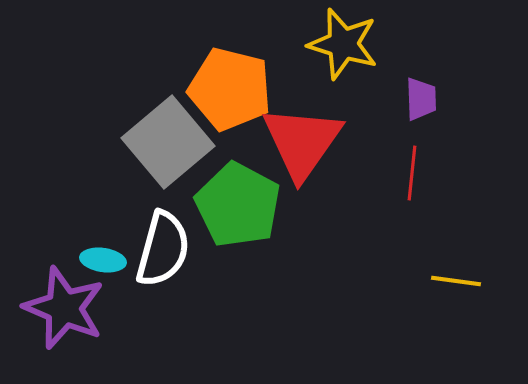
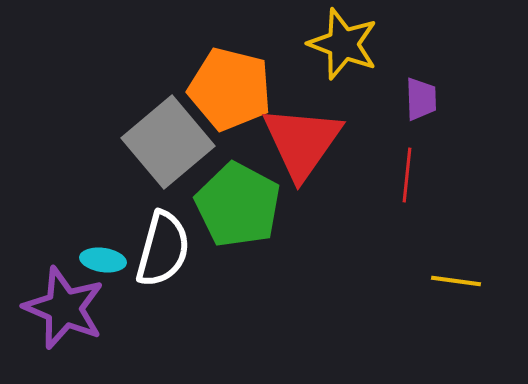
yellow star: rotated 4 degrees clockwise
red line: moved 5 px left, 2 px down
